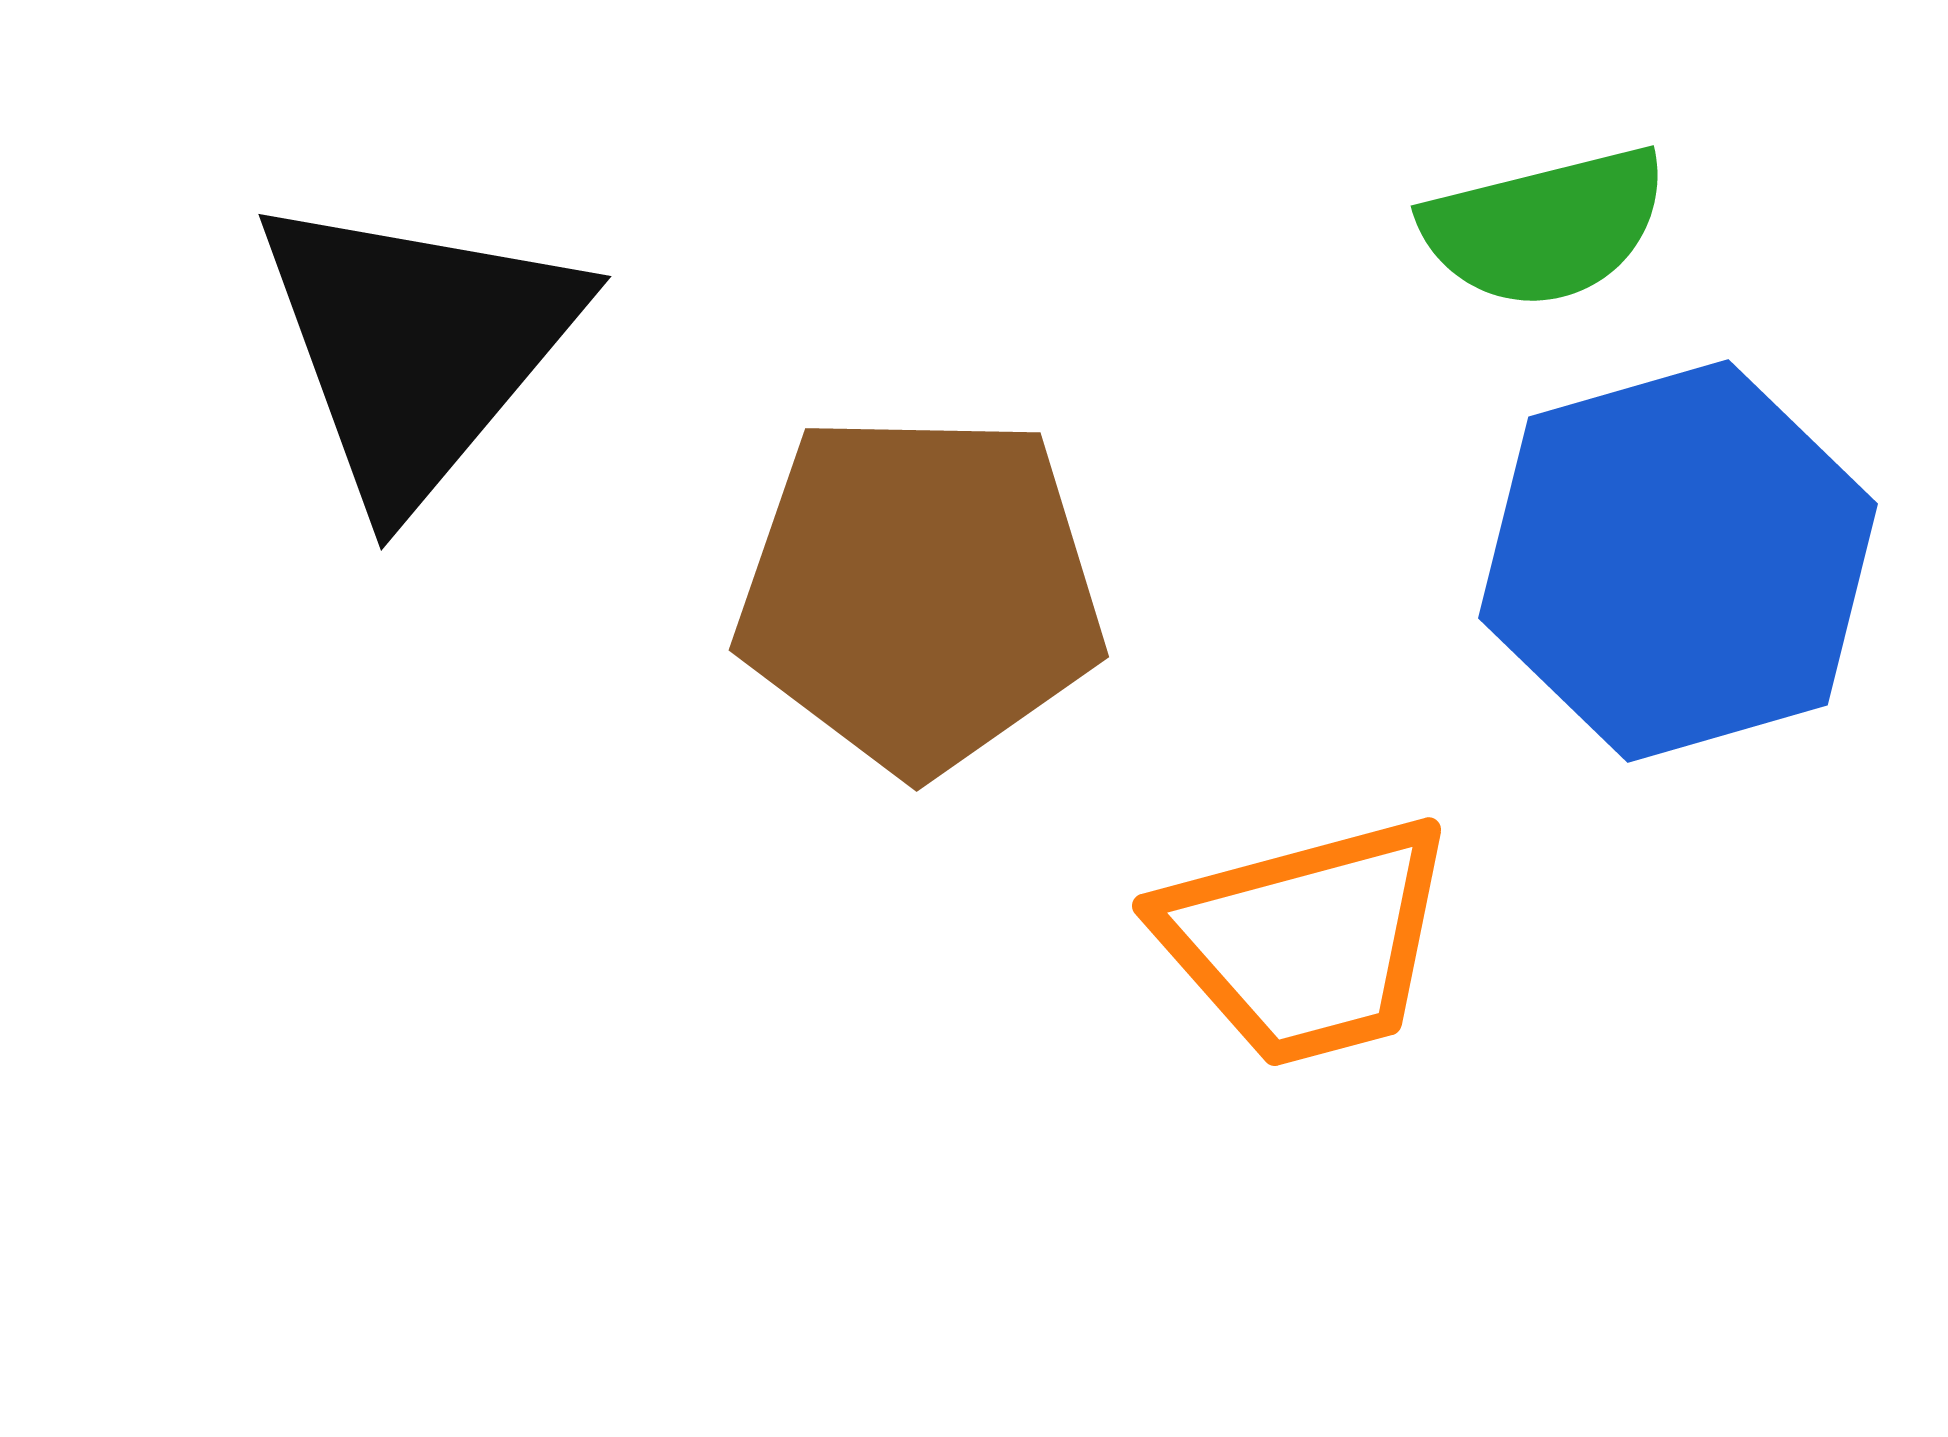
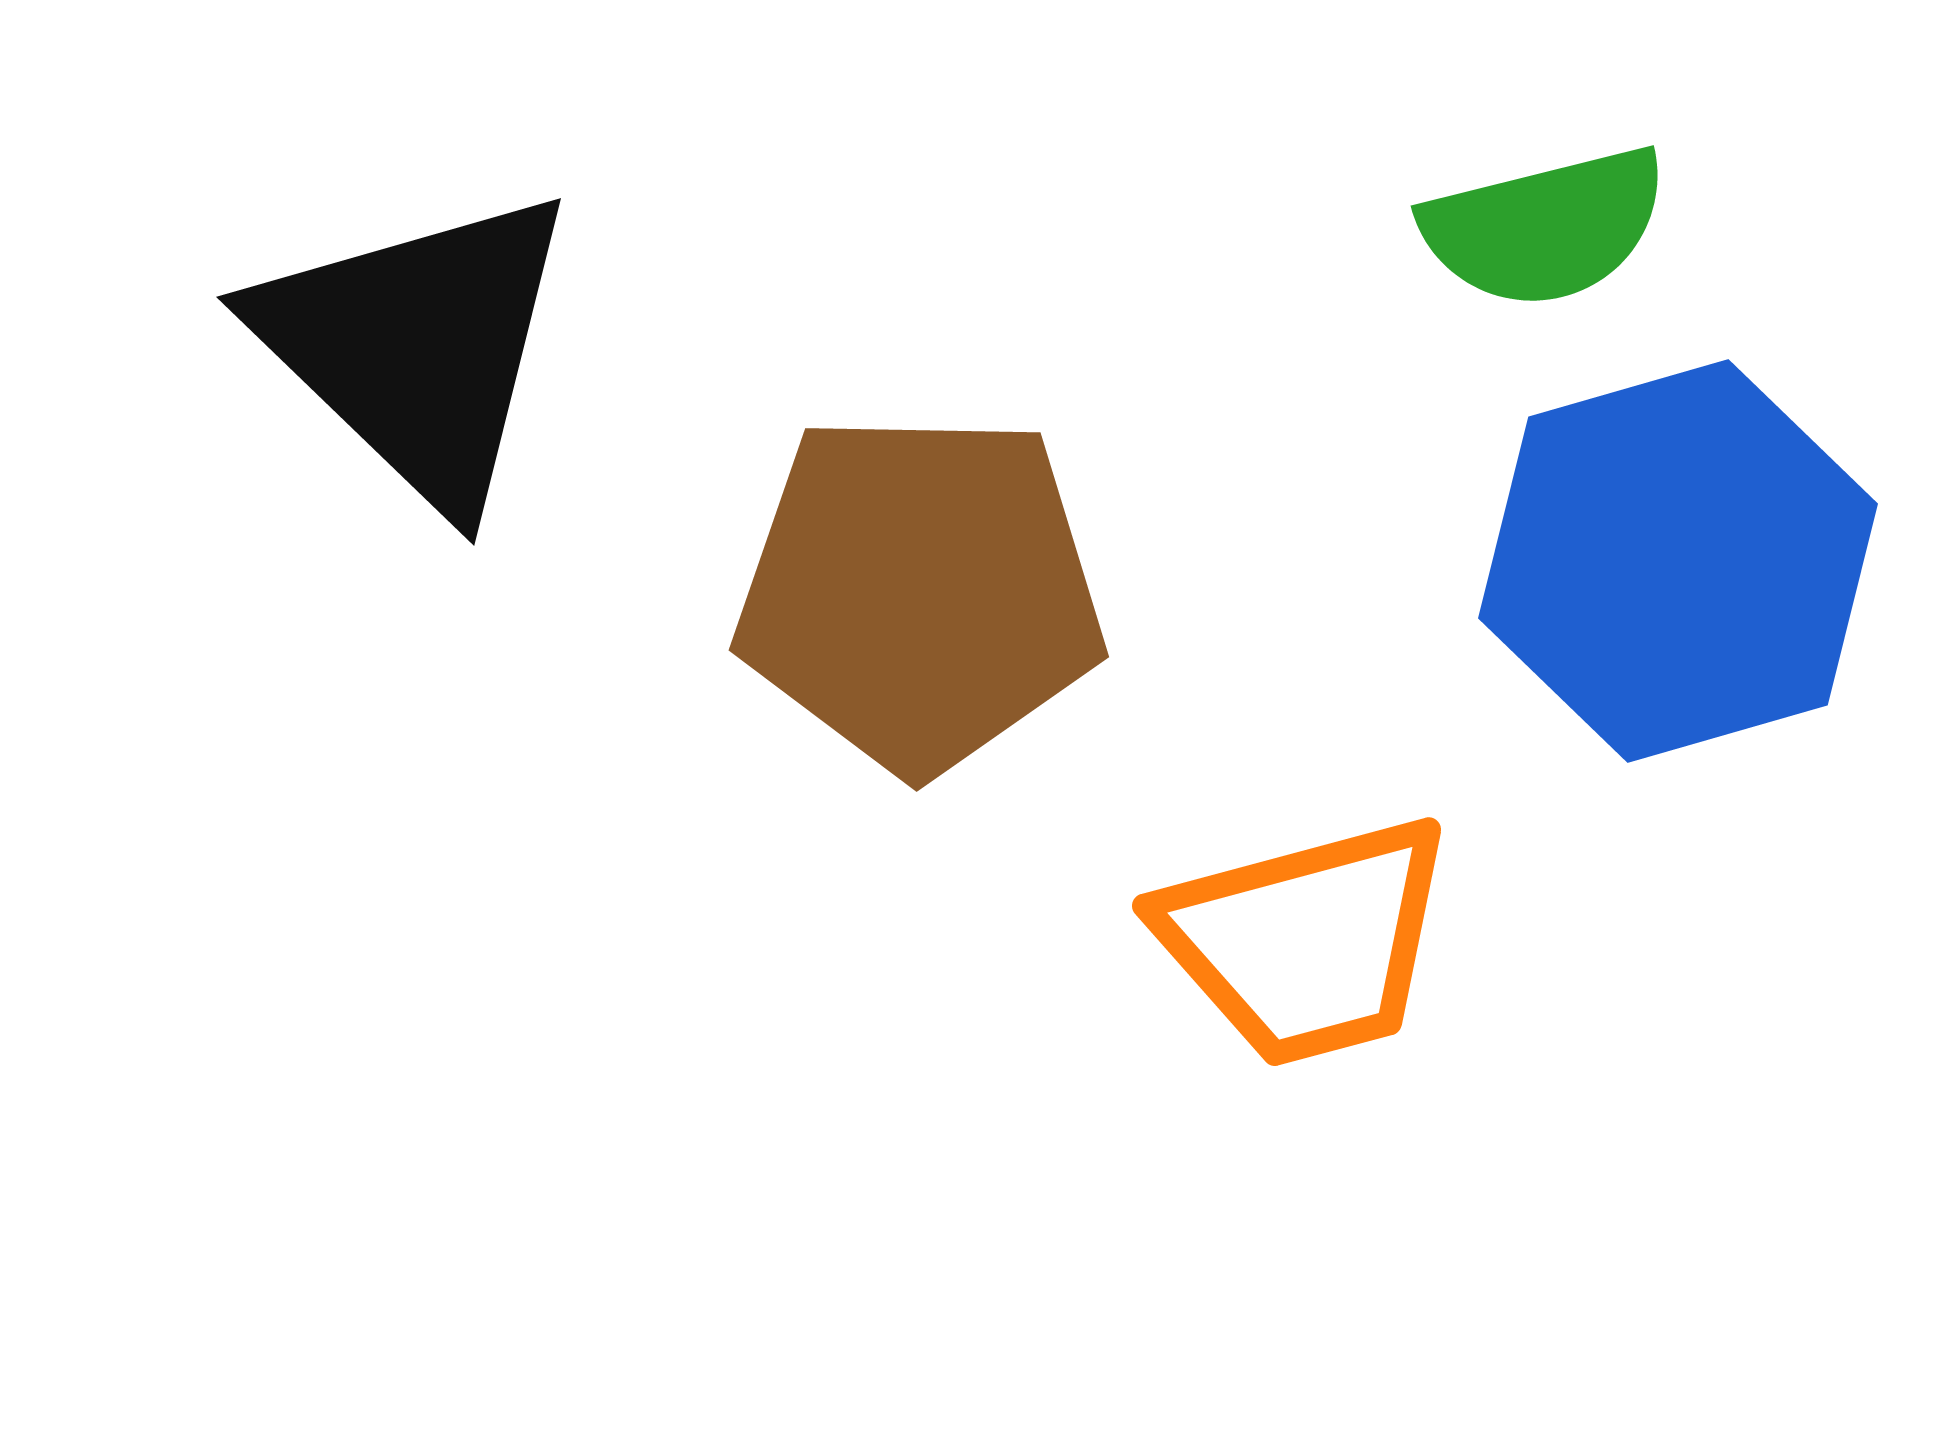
black triangle: rotated 26 degrees counterclockwise
